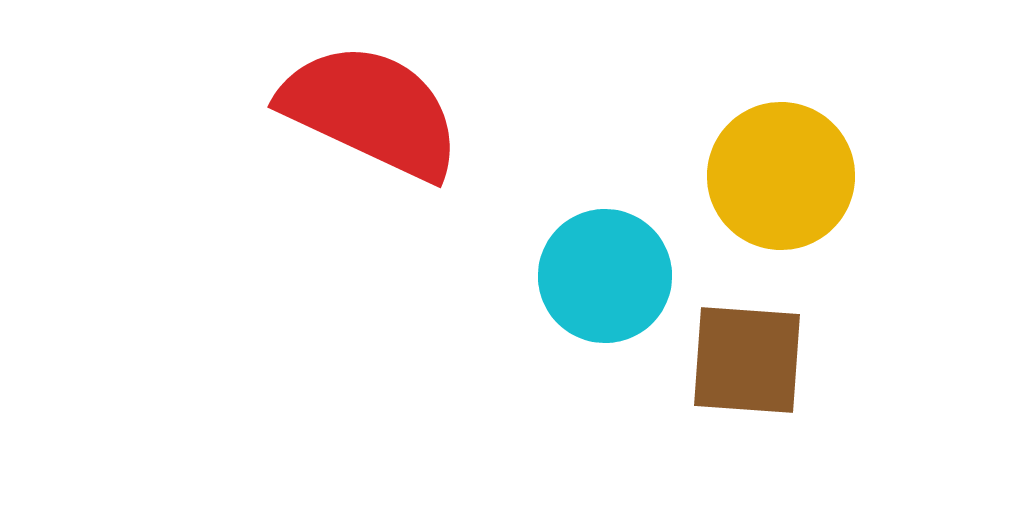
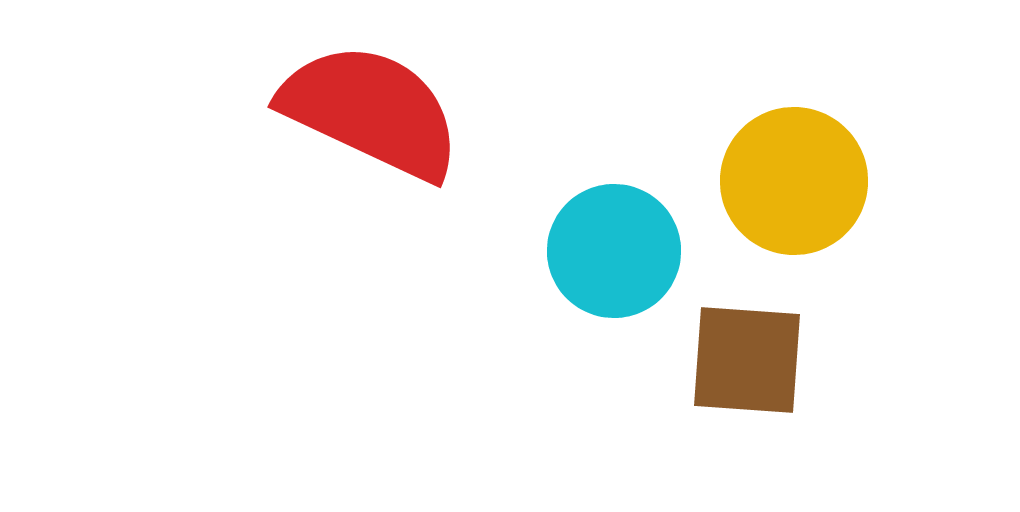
yellow circle: moved 13 px right, 5 px down
cyan circle: moved 9 px right, 25 px up
